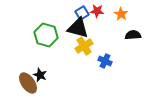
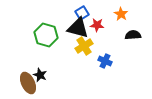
red star: moved 14 px down
brown ellipse: rotated 10 degrees clockwise
